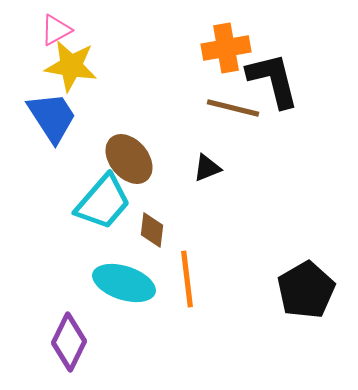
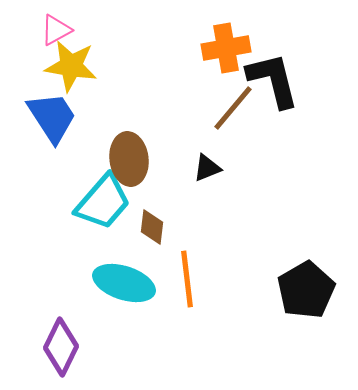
brown line: rotated 64 degrees counterclockwise
brown ellipse: rotated 33 degrees clockwise
brown diamond: moved 3 px up
purple diamond: moved 8 px left, 5 px down
